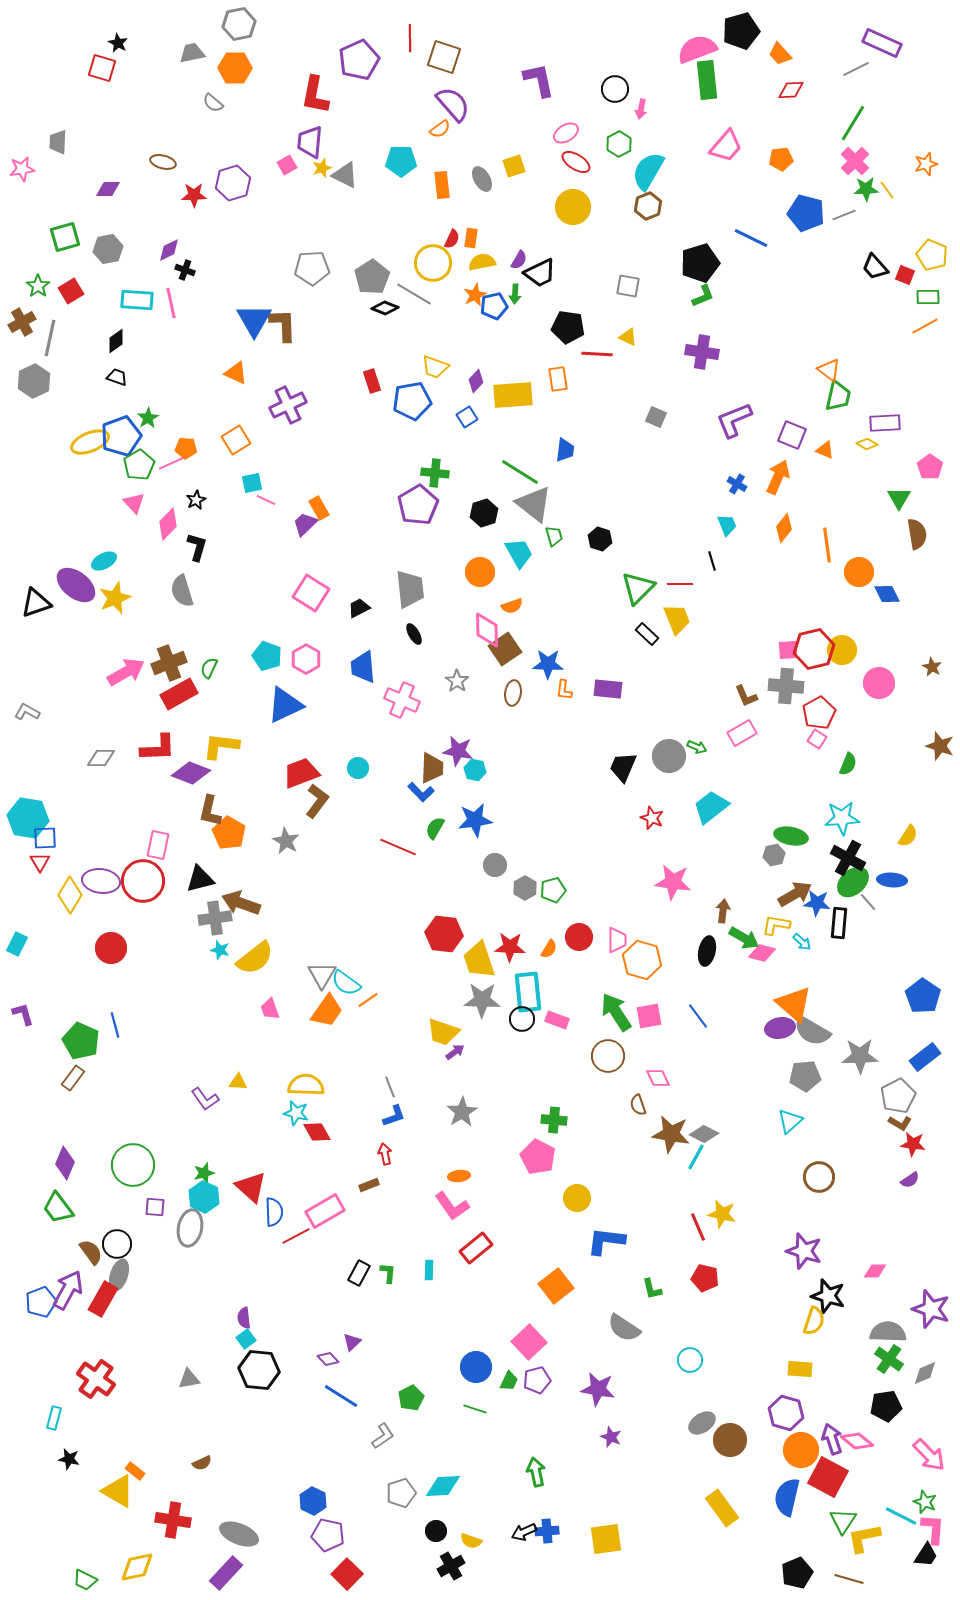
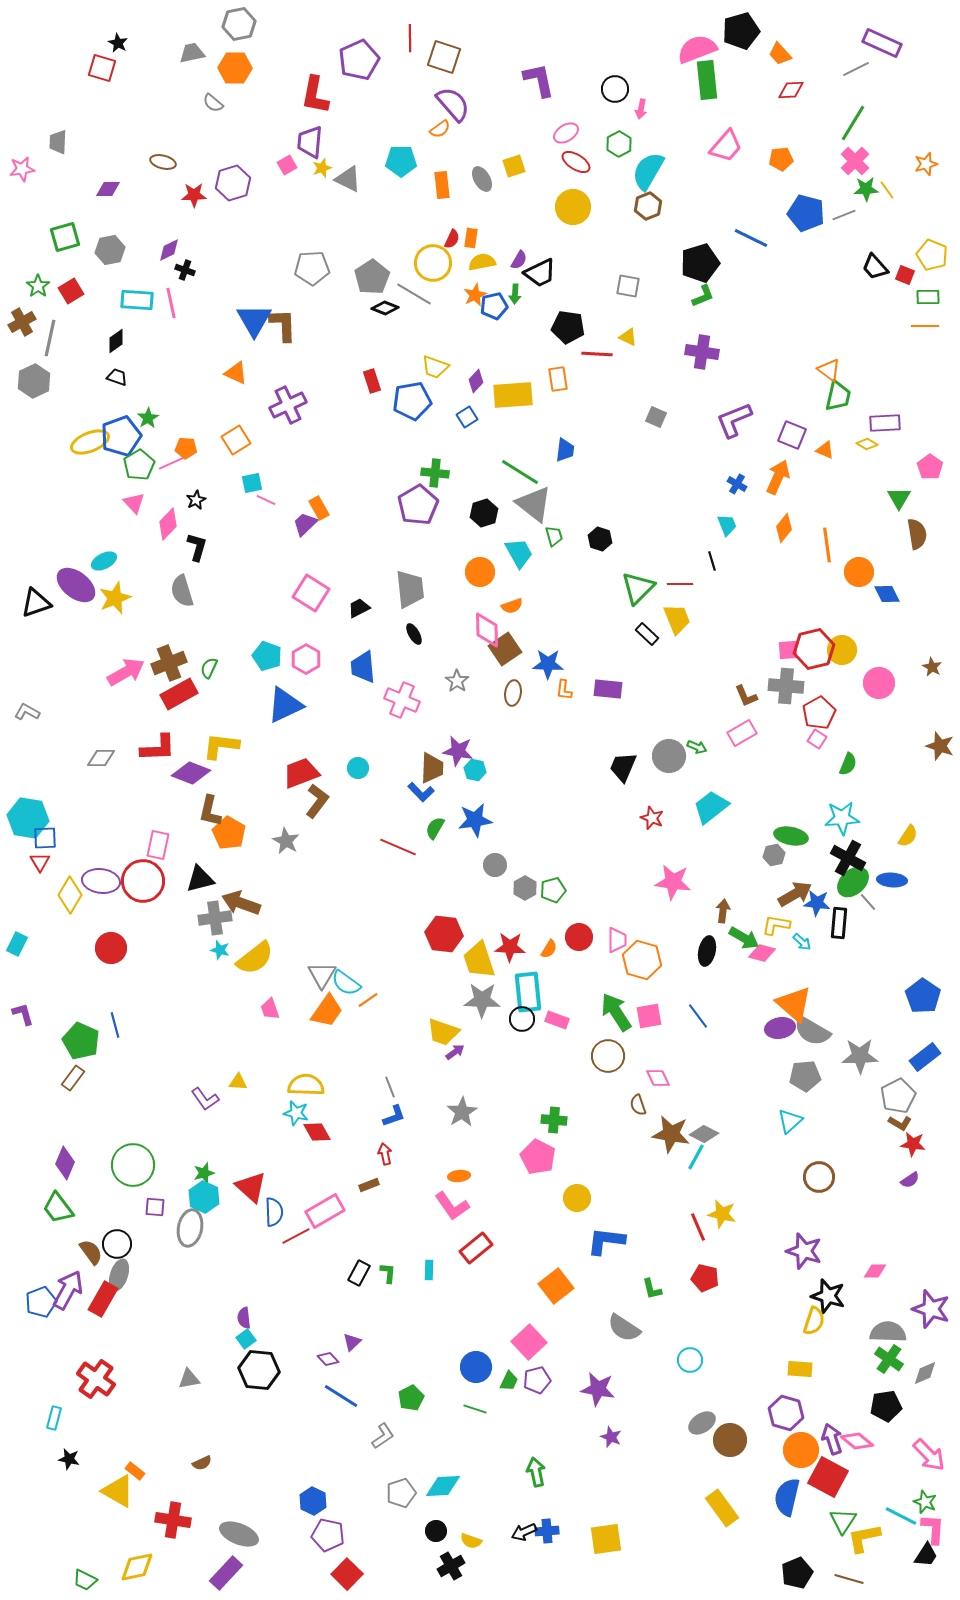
gray triangle at (345, 175): moved 3 px right, 4 px down
gray hexagon at (108, 249): moved 2 px right, 1 px down
orange line at (925, 326): rotated 28 degrees clockwise
